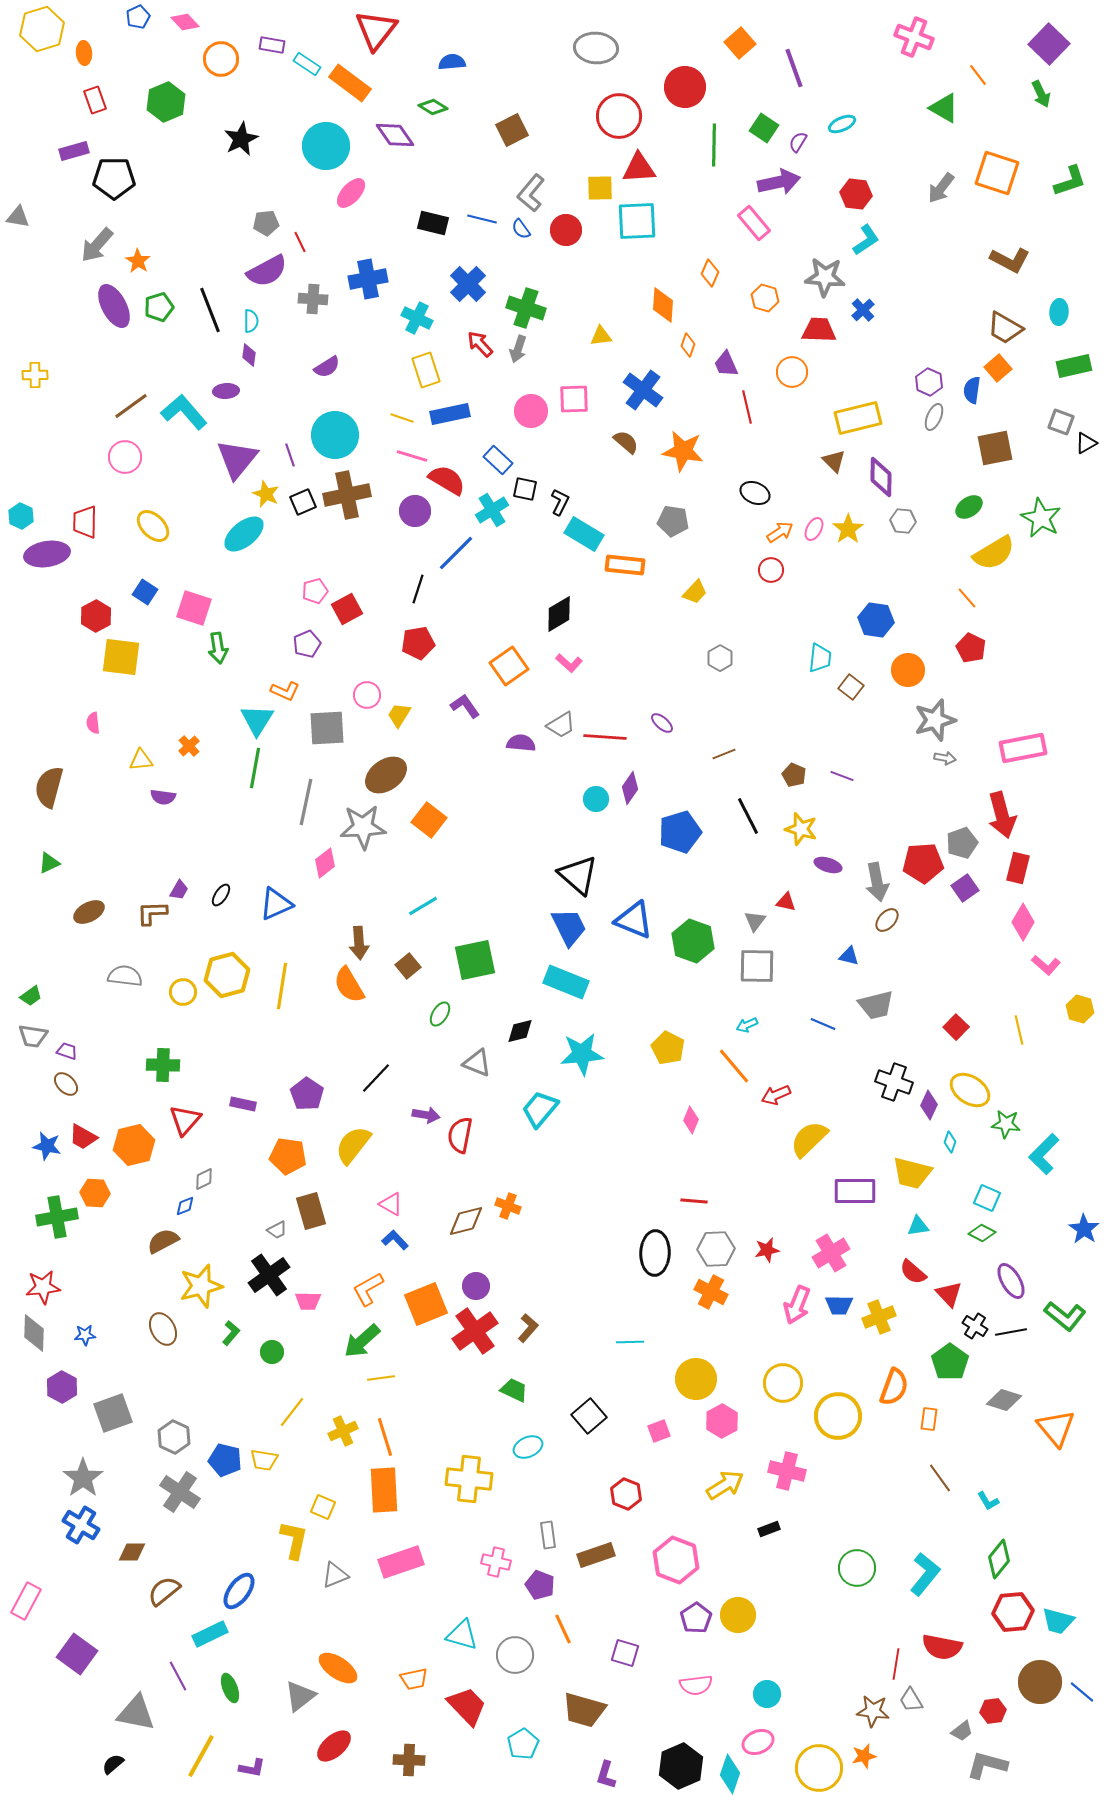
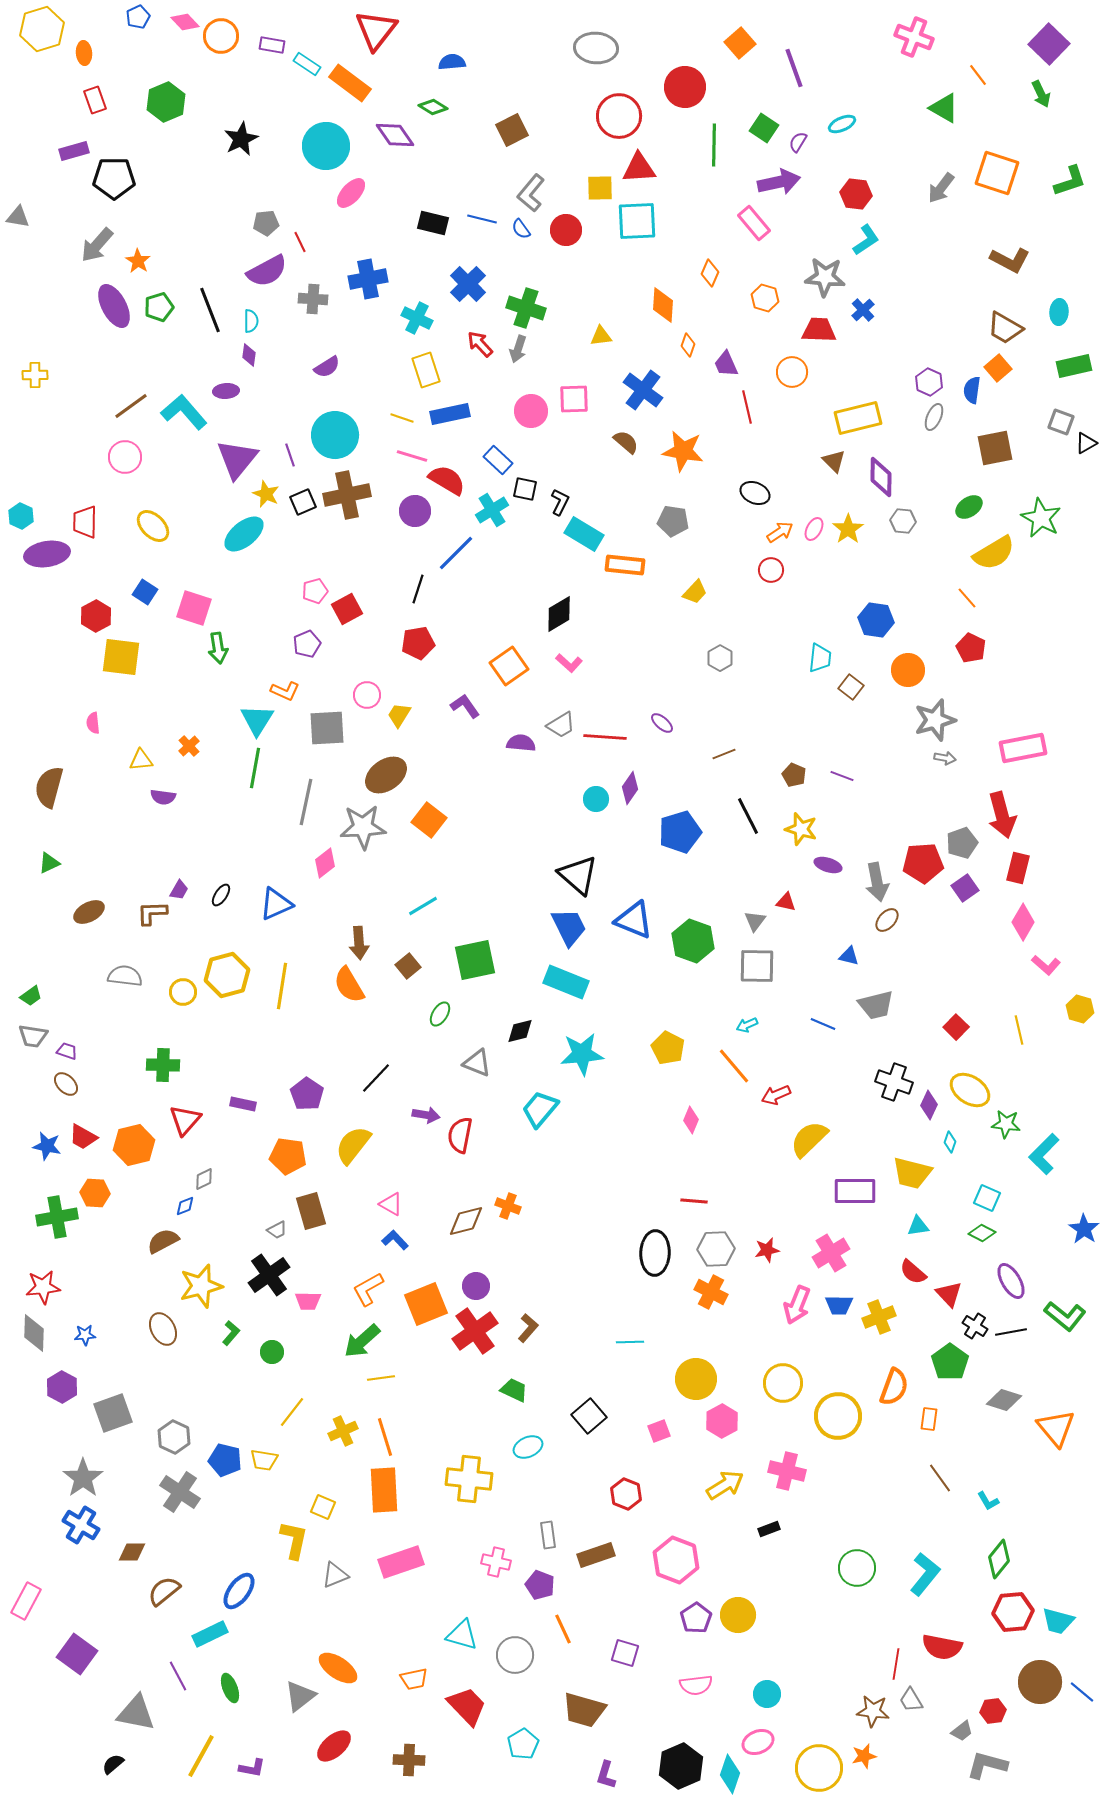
orange circle at (221, 59): moved 23 px up
